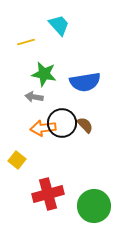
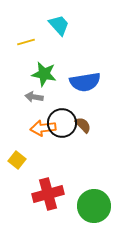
brown semicircle: moved 2 px left
